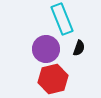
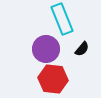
black semicircle: moved 3 px right, 1 px down; rotated 21 degrees clockwise
red hexagon: rotated 20 degrees clockwise
